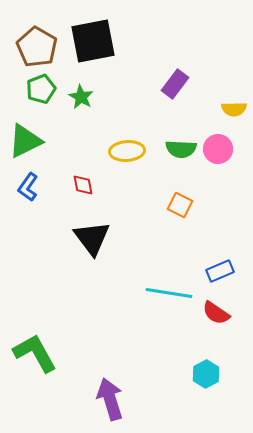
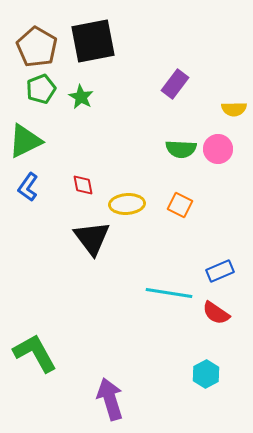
yellow ellipse: moved 53 px down
